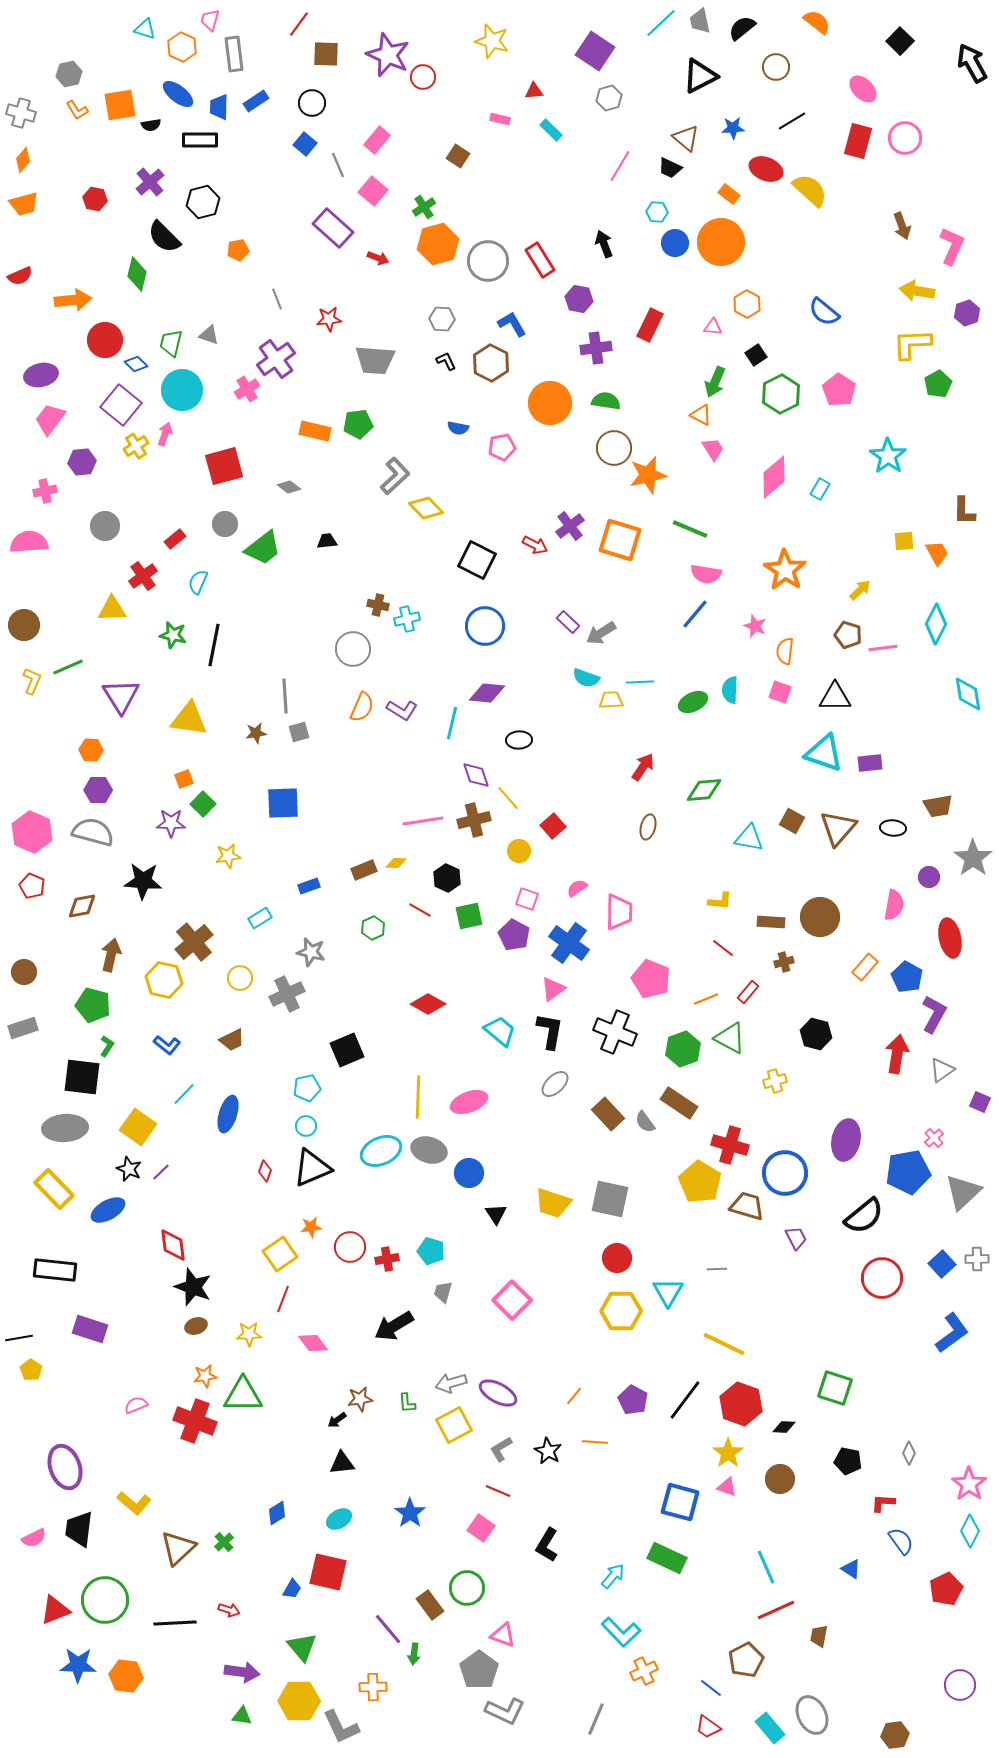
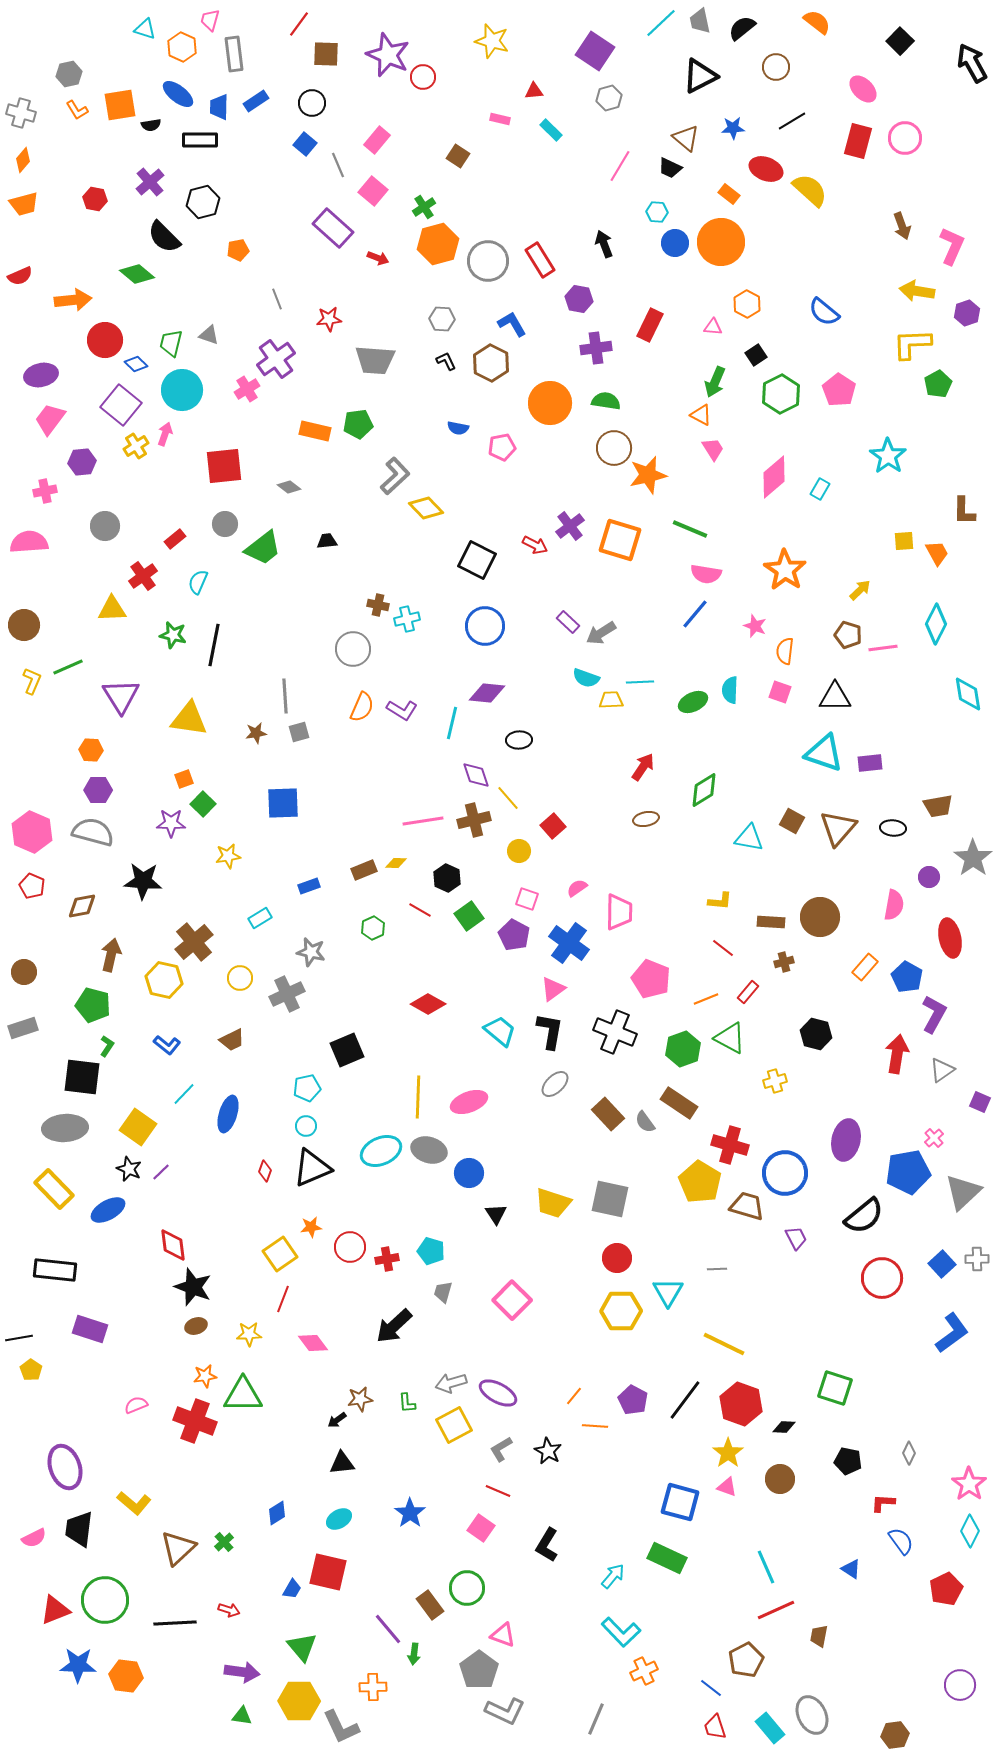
green diamond at (137, 274): rotated 64 degrees counterclockwise
red square at (224, 466): rotated 9 degrees clockwise
green diamond at (704, 790): rotated 27 degrees counterclockwise
brown ellipse at (648, 827): moved 2 px left, 8 px up; rotated 65 degrees clockwise
green square at (469, 916): rotated 24 degrees counterclockwise
black arrow at (394, 1326): rotated 12 degrees counterclockwise
orange line at (595, 1442): moved 16 px up
red trapezoid at (708, 1727): moved 7 px right; rotated 36 degrees clockwise
